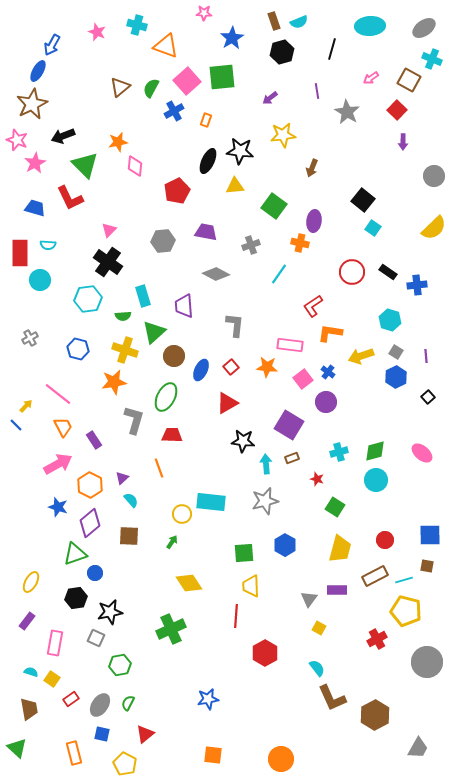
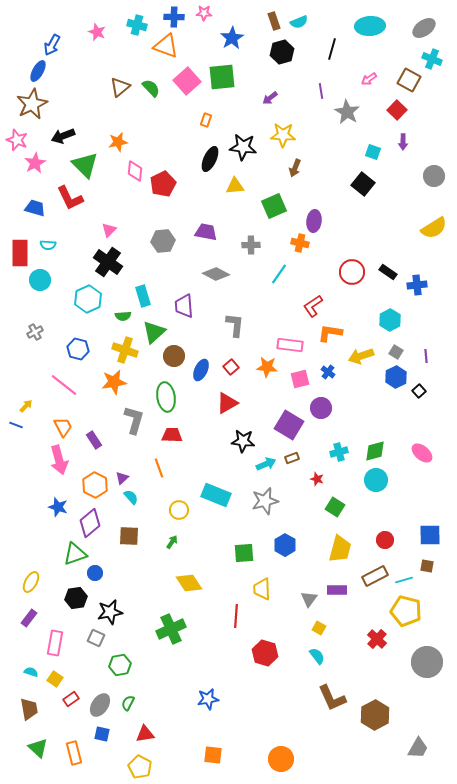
pink arrow at (371, 78): moved 2 px left, 1 px down
green semicircle at (151, 88): rotated 108 degrees clockwise
purple line at (317, 91): moved 4 px right
blue cross at (174, 111): moved 94 px up; rotated 30 degrees clockwise
yellow star at (283, 135): rotated 10 degrees clockwise
black star at (240, 151): moved 3 px right, 4 px up
black ellipse at (208, 161): moved 2 px right, 2 px up
pink diamond at (135, 166): moved 5 px down
brown arrow at (312, 168): moved 17 px left
red pentagon at (177, 191): moved 14 px left, 7 px up
black square at (363, 200): moved 16 px up
green square at (274, 206): rotated 30 degrees clockwise
cyan square at (373, 228): moved 76 px up; rotated 14 degrees counterclockwise
yellow semicircle at (434, 228): rotated 12 degrees clockwise
gray cross at (251, 245): rotated 18 degrees clockwise
cyan hexagon at (88, 299): rotated 16 degrees counterclockwise
cyan hexagon at (390, 320): rotated 15 degrees clockwise
gray cross at (30, 338): moved 5 px right, 6 px up
pink square at (303, 379): moved 3 px left; rotated 24 degrees clockwise
pink line at (58, 394): moved 6 px right, 9 px up
green ellipse at (166, 397): rotated 36 degrees counterclockwise
black square at (428, 397): moved 9 px left, 6 px up
purple circle at (326, 402): moved 5 px left, 6 px down
blue line at (16, 425): rotated 24 degrees counterclockwise
pink arrow at (58, 464): moved 1 px right, 4 px up; rotated 104 degrees clockwise
cyan arrow at (266, 464): rotated 72 degrees clockwise
orange hexagon at (90, 485): moved 5 px right
cyan semicircle at (131, 500): moved 3 px up
cyan rectangle at (211, 502): moved 5 px right, 7 px up; rotated 16 degrees clockwise
yellow circle at (182, 514): moved 3 px left, 4 px up
yellow trapezoid at (251, 586): moved 11 px right, 3 px down
purple rectangle at (27, 621): moved 2 px right, 3 px up
red cross at (377, 639): rotated 18 degrees counterclockwise
red hexagon at (265, 653): rotated 15 degrees counterclockwise
cyan semicircle at (317, 668): moved 12 px up
yellow square at (52, 679): moved 3 px right
red triangle at (145, 734): rotated 30 degrees clockwise
green triangle at (17, 748): moved 21 px right
yellow pentagon at (125, 764): moved 15 px right, 3 px down
